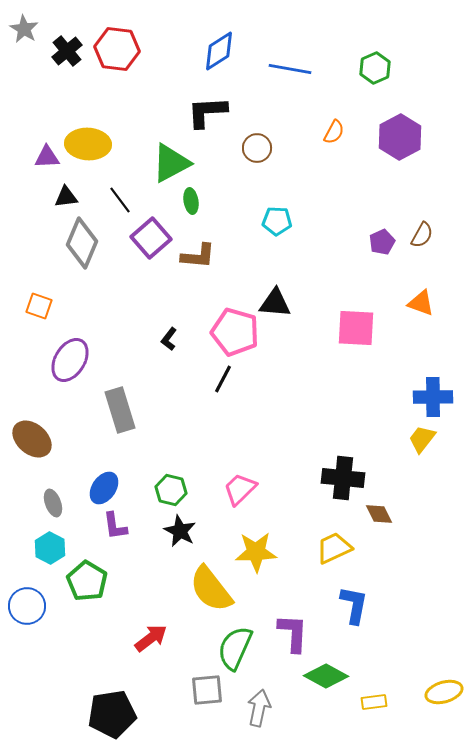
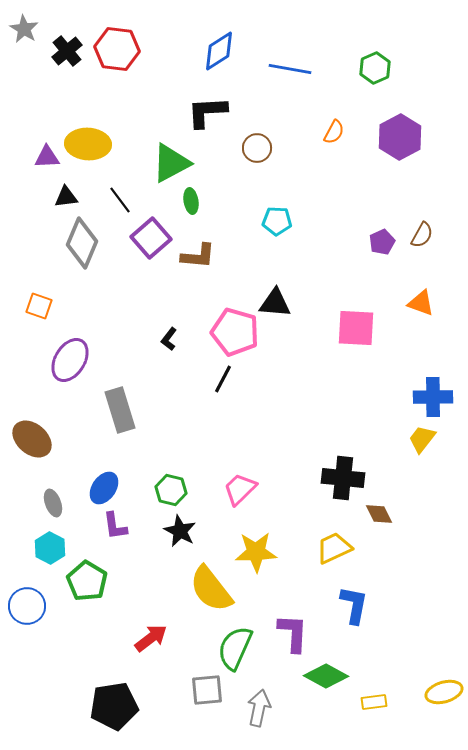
black pentagon at (112, 714): moved 2 px right, 8 px up
